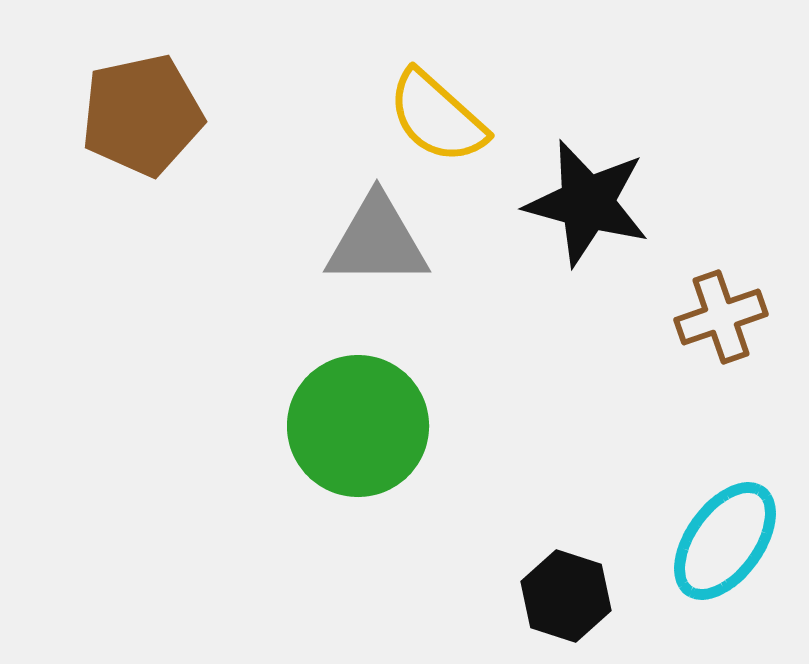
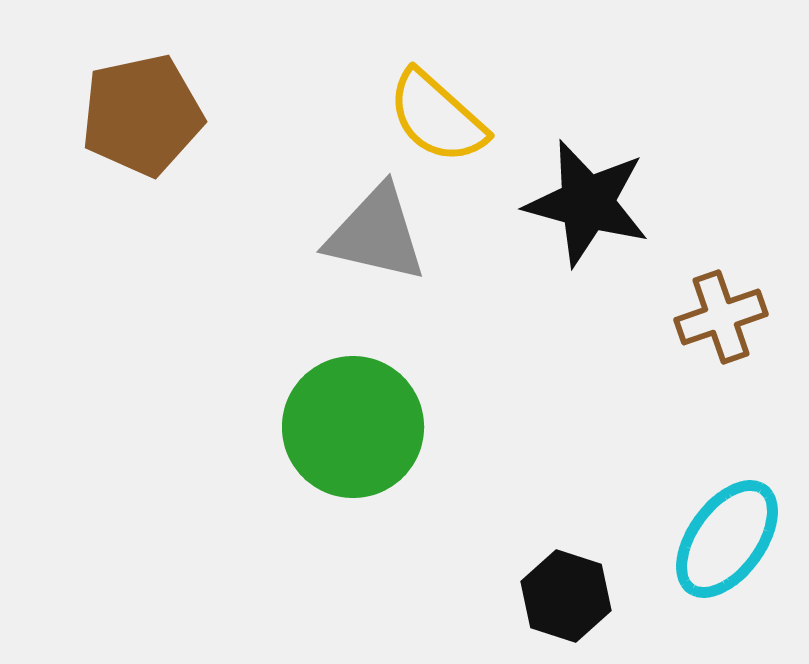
gray triangle: moved 1 px left, 7 px up; rotated 13 degrees clockwise
green circle: moved 5 px left, 1 px down
cyan ellipse: moved 2 px right, 2 px up
